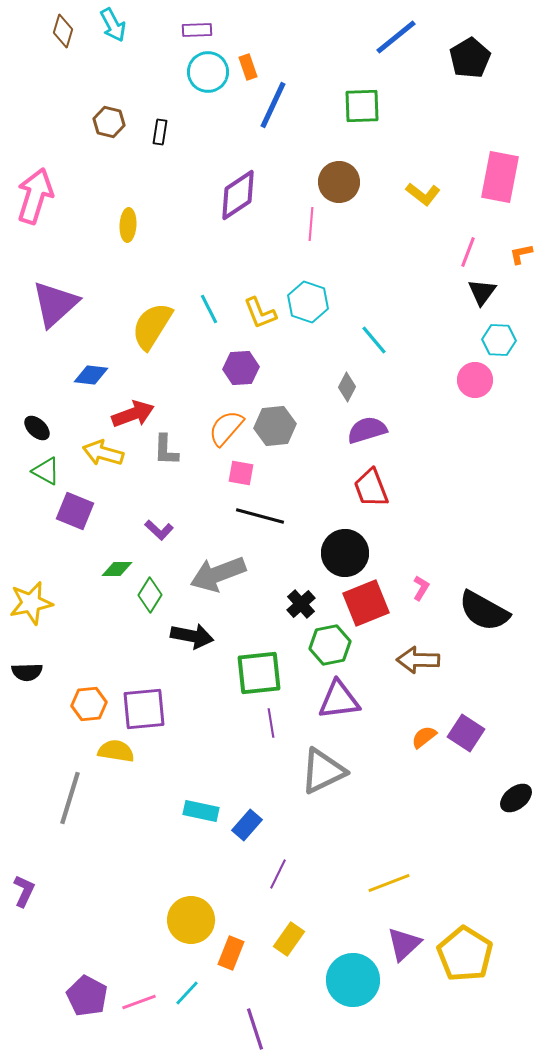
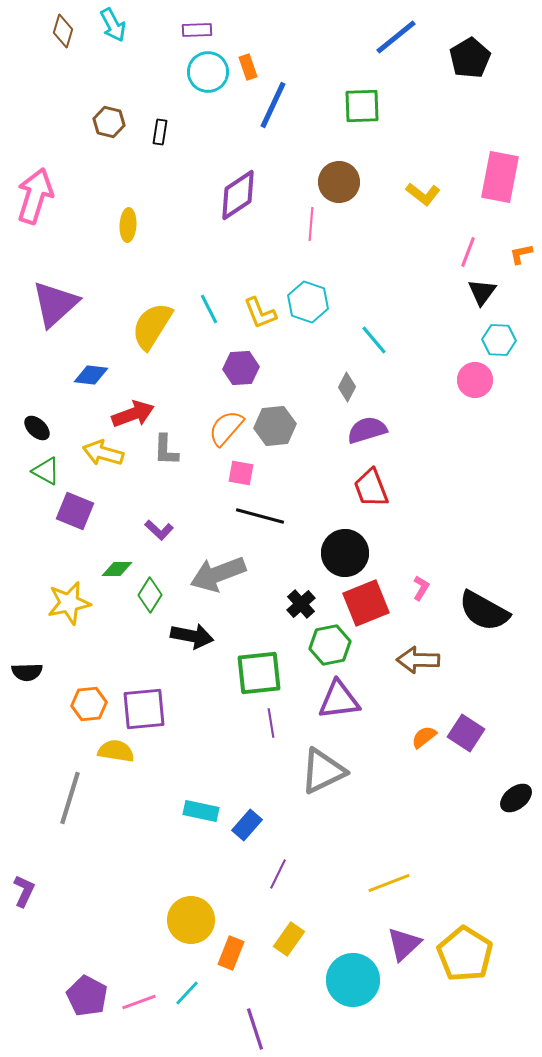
yellow star at (31, 603): moved 38 px right
